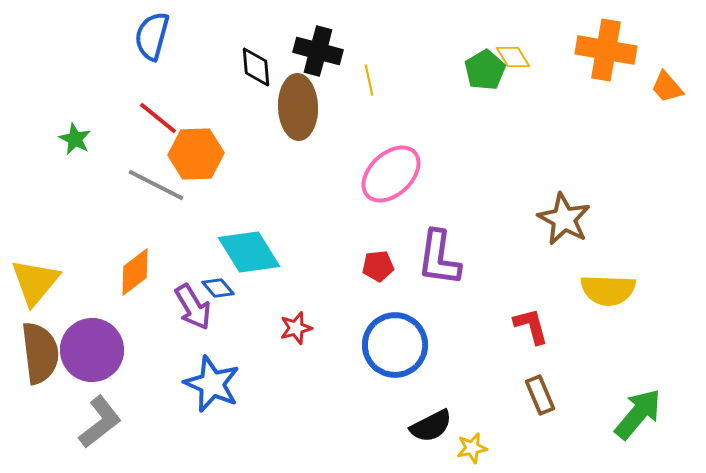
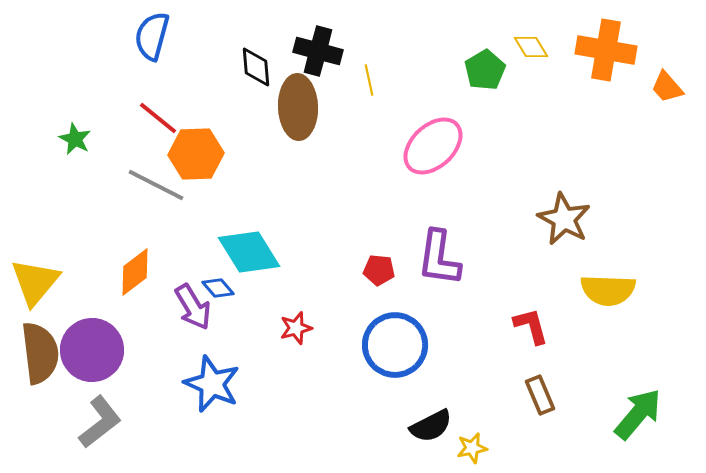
yellow diamond: moved 18 px right, 10 px up
pink ellipse: moved 42 px right, 28 px up
red pentagon: moved 1 px right, 4 px down; rotated 12 degrees clockwise
